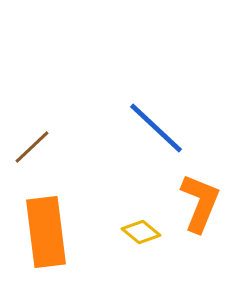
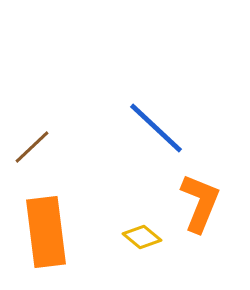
yellow diamond: moved 1 px right, 5 px down
